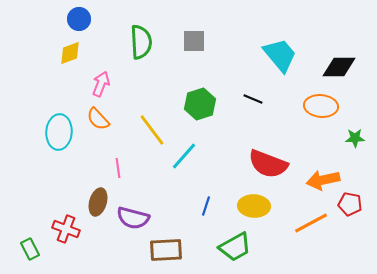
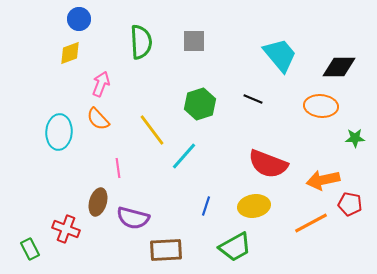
yellow ellipse: rotated 12 degrees counterclockwise
